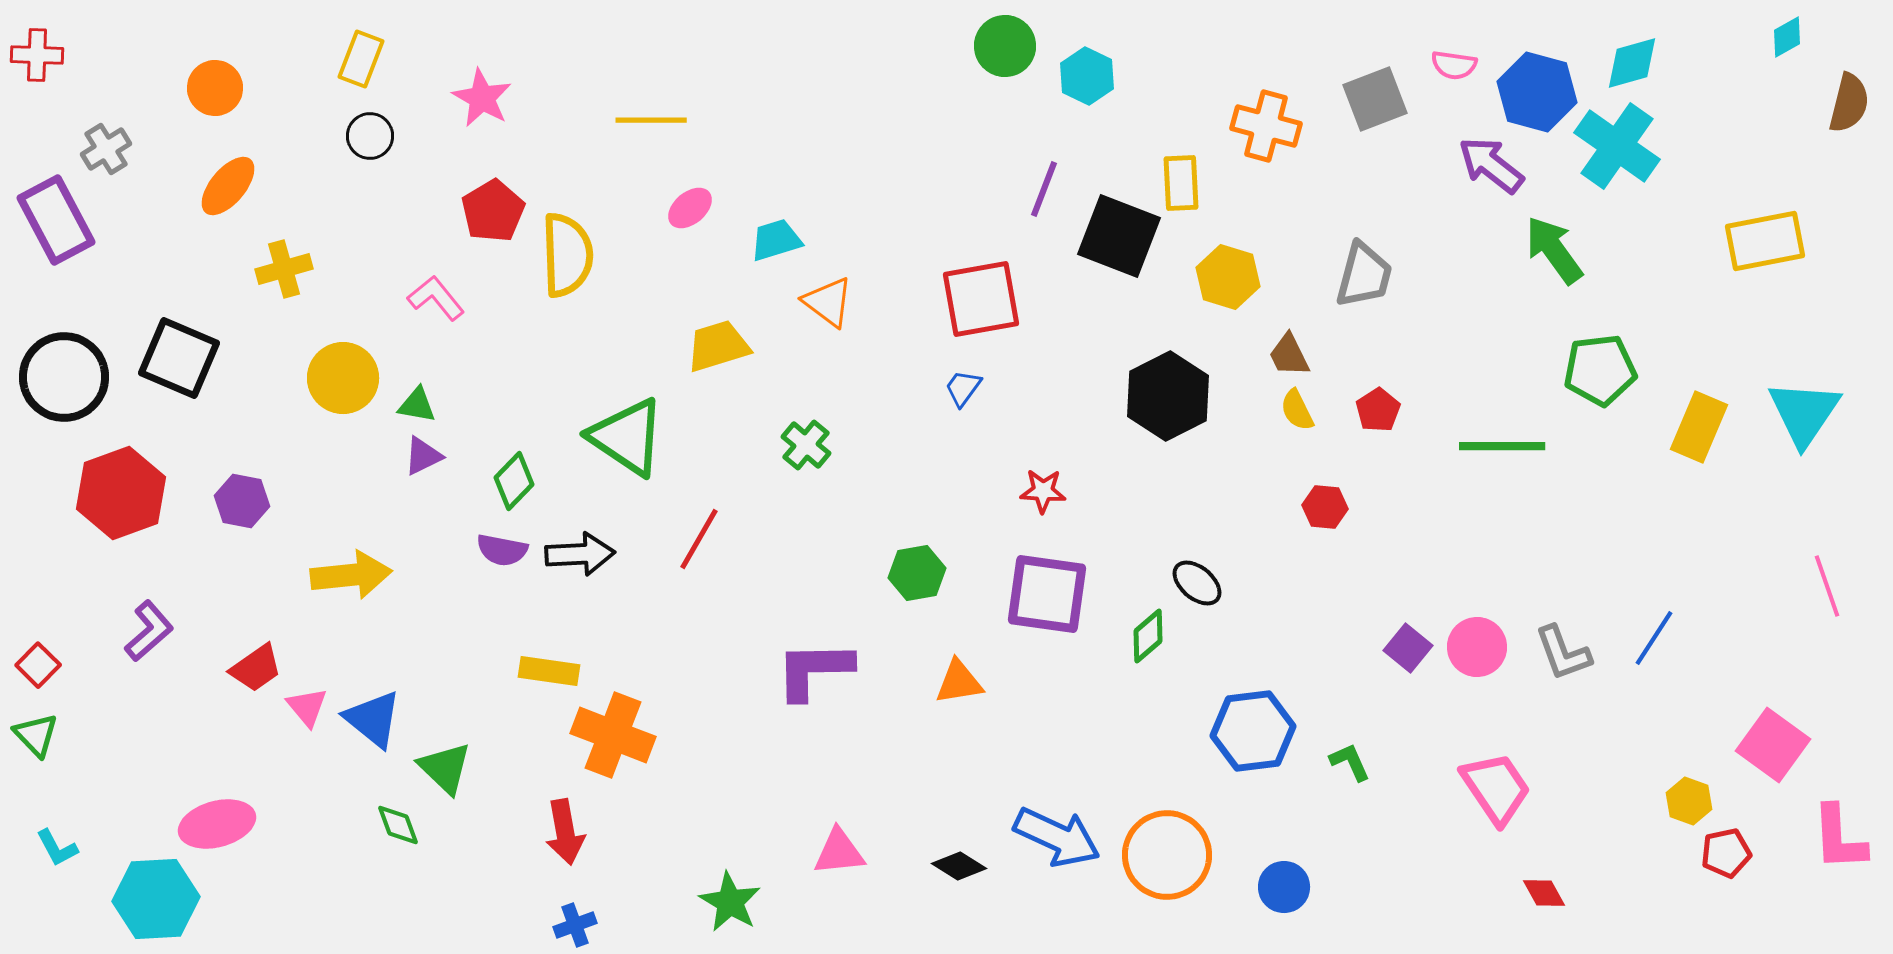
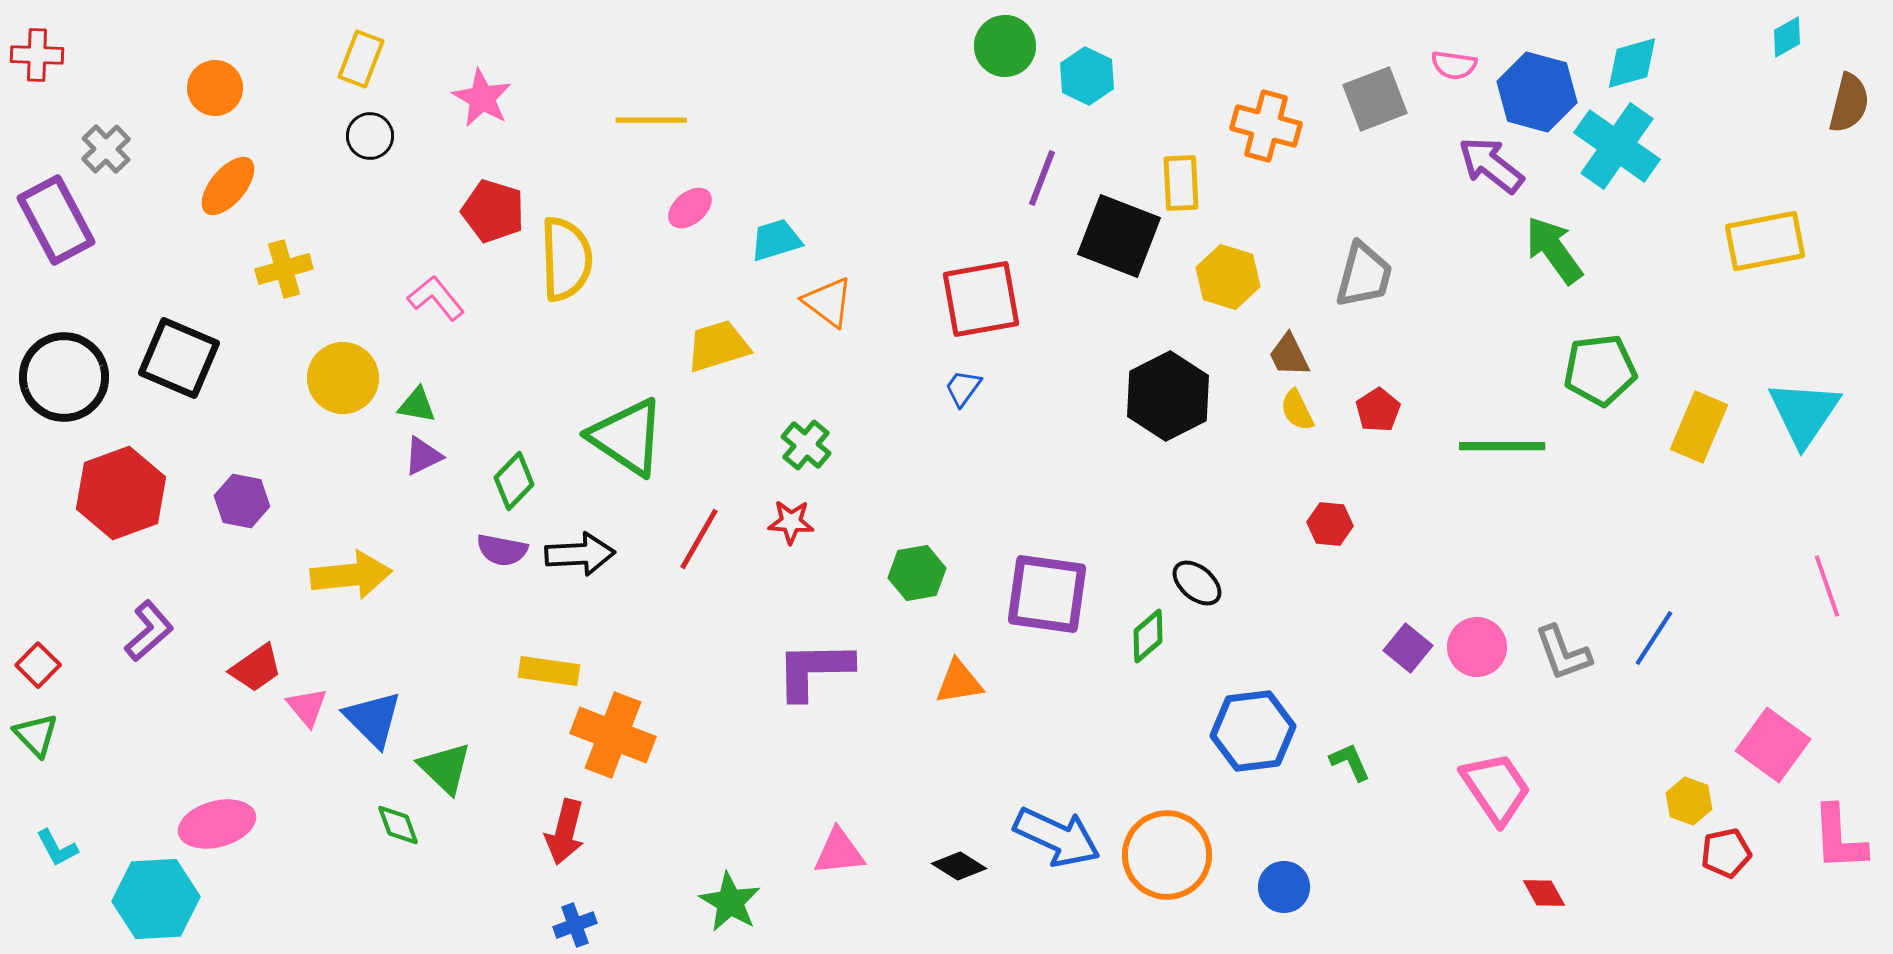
gray cross at (106, 149): rotated 12 degrees counterclockwise
purple line at (1044, 189): moved 2 px left, 11 px up
red pentagon at (493, 211): rotated 24 degrees counterclockwise
yellow semicircle at (567, 255): moved 1 px left, 4 px down
red star at (1043, 491): moved 252 px left, 31 px down
red hexagon at (1325, 507): moved 5 px right, 17 px down
blue triangle at (373, 719): rotated 6 degrees clockwise
red arrow at (565, 832): rotated 24 degrees clockwise
